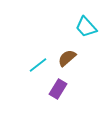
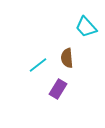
brown semicircle: rotated 54 degrees counterclockwise
